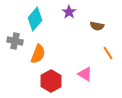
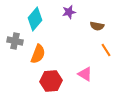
purple star: rotated 24 degrees clockwise
orange line: moved 2 px left, 3 px up
red hexagon: rotated 25 degrees clockwise
